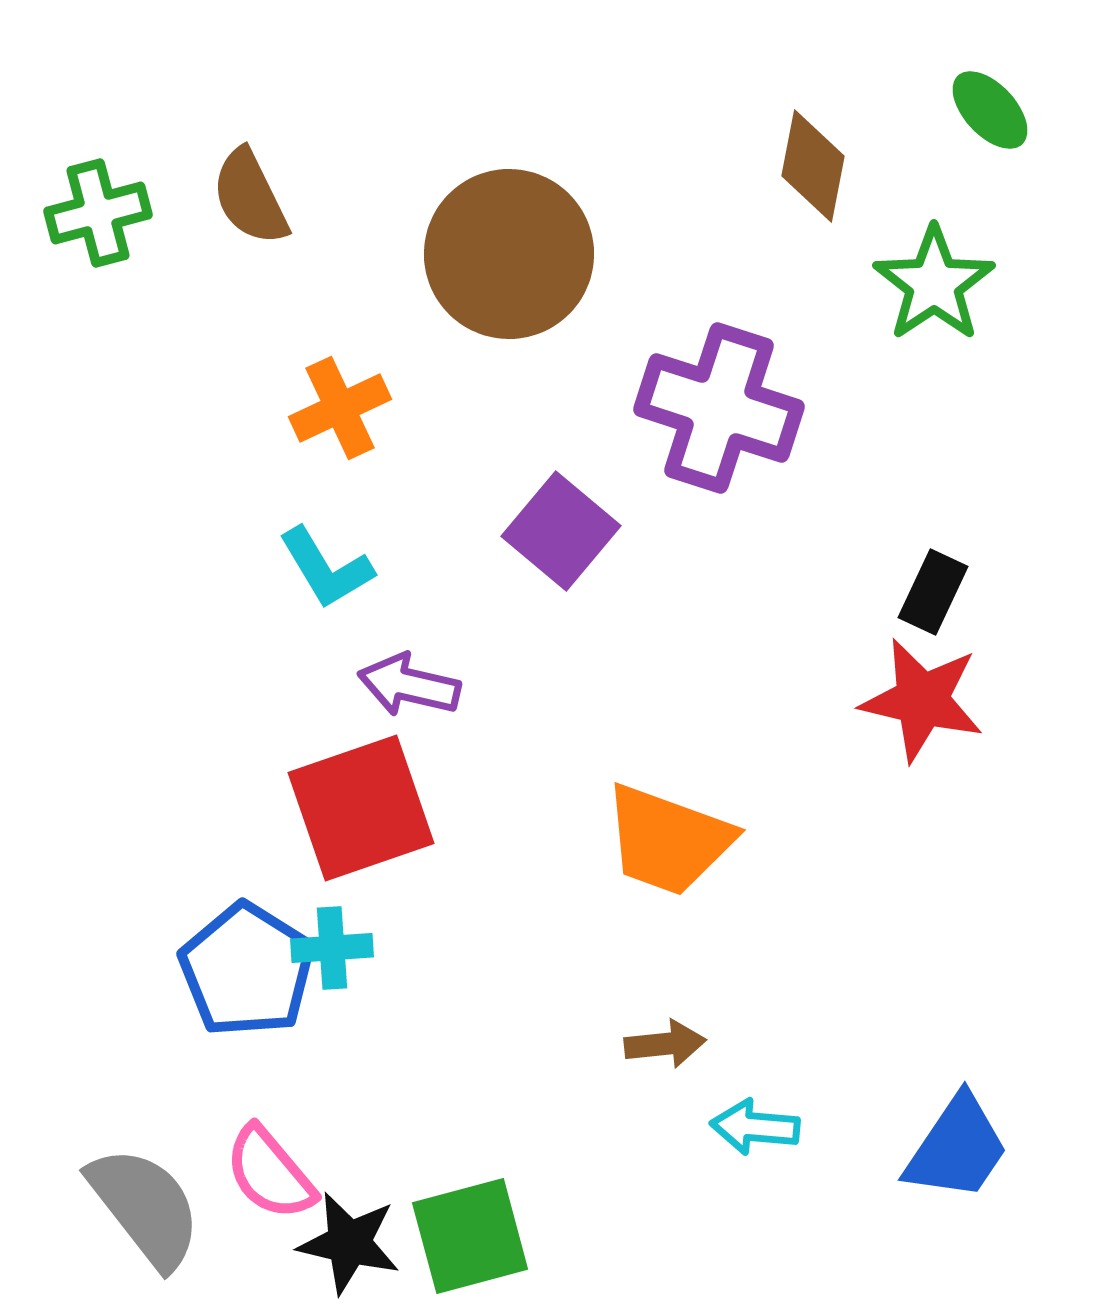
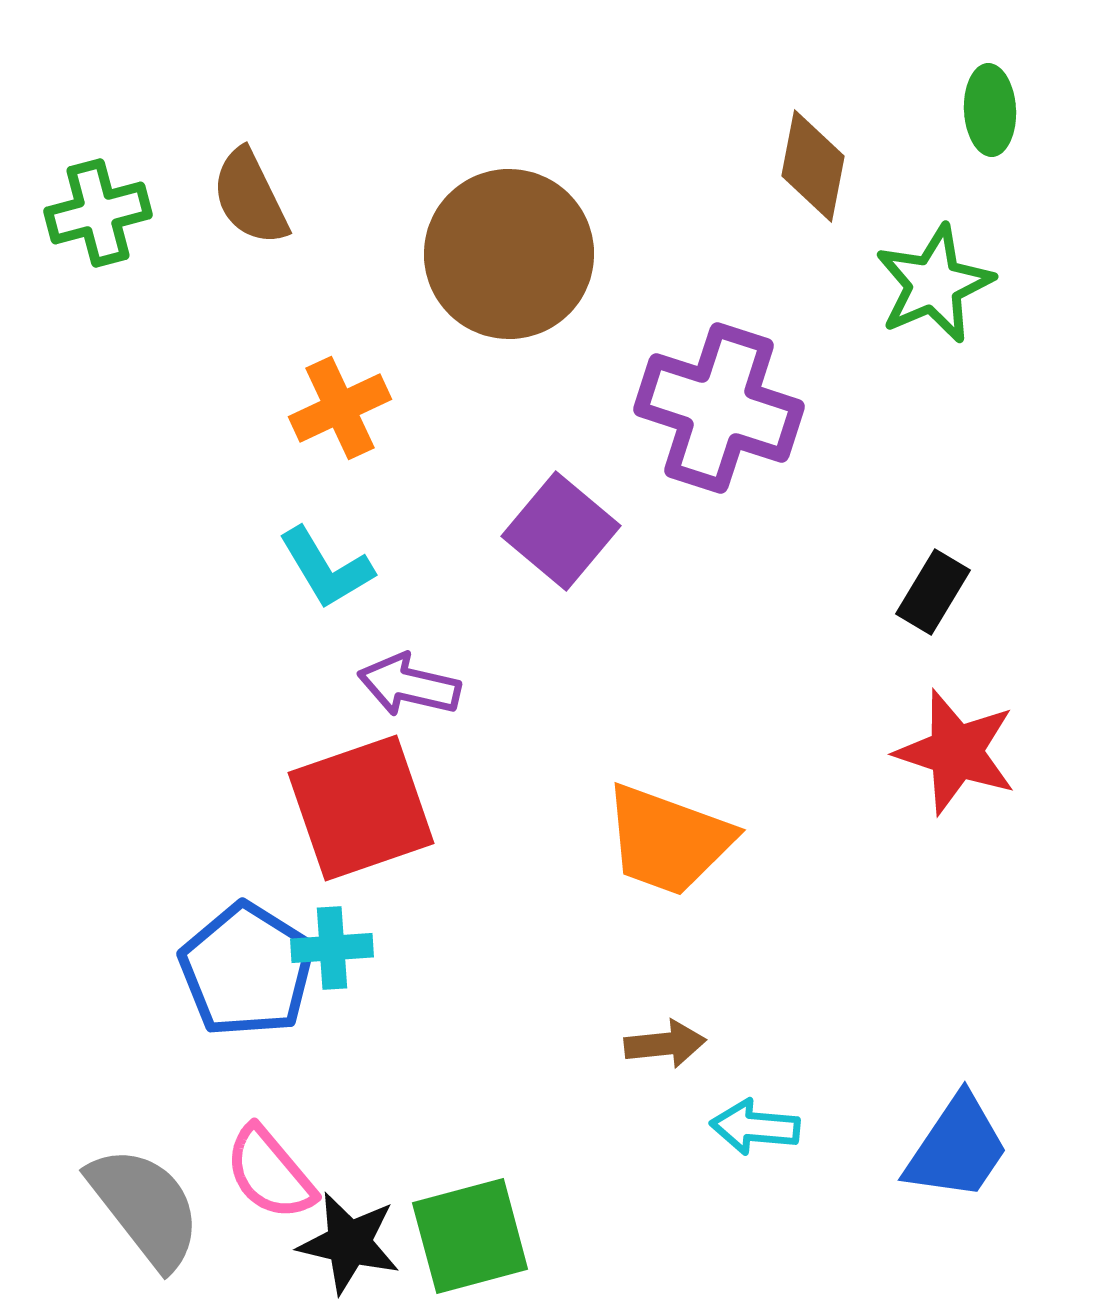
green ellipse: rotated 40 degrees clockwise
green star: rotated 11 degrees clockwise
black rectangle: rotated 6 degrees clockwise
red star: moved 34 px right, 52 px down; rotated 5 degrees clockwise
